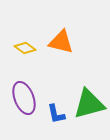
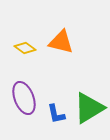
green triangle: moved 4 px down; rotated 16 degrees counterclockwise
